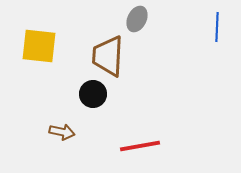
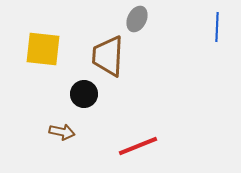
yellow square: moved 4 px right, 3 px down
black circle: moved 9 px left
red line: moved 2 px left; rotated 12 degrees counterclockwise
